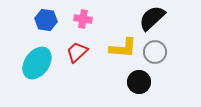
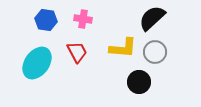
red trapezoid: rotated 105 degrees clockwise
